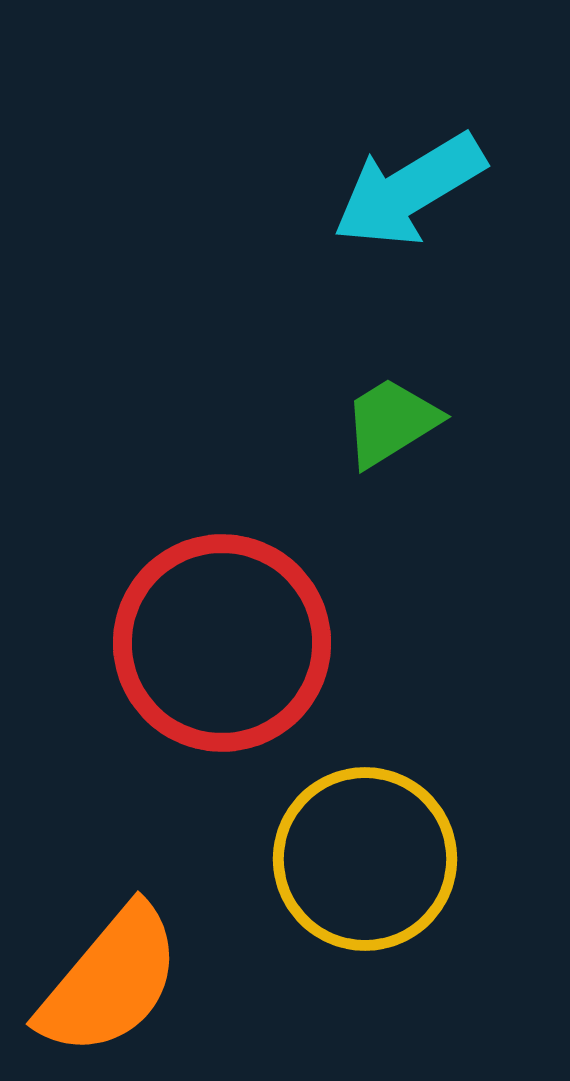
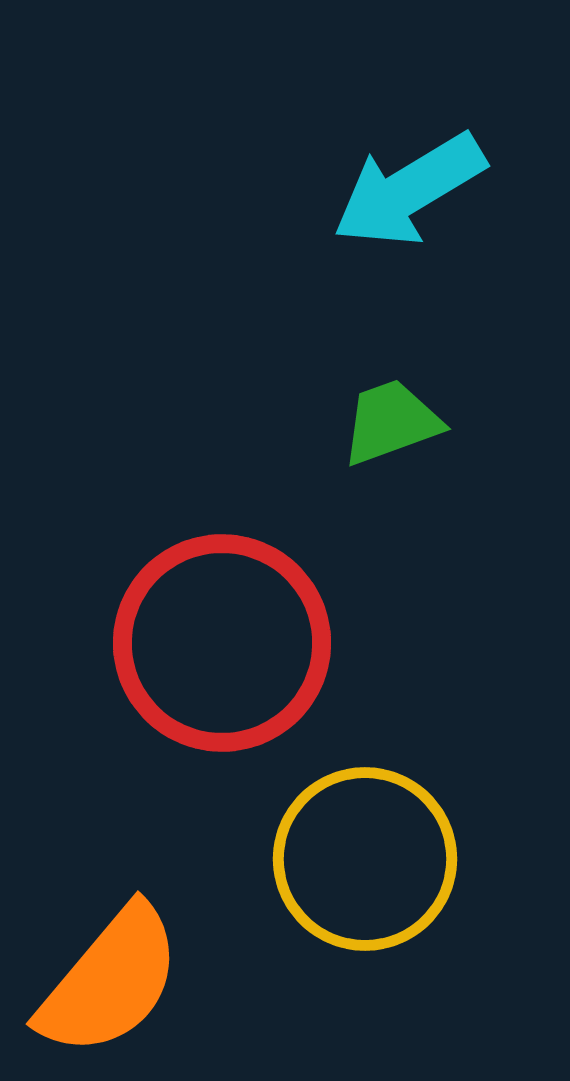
green trapezoid: rotated 12 degrees clockwise
